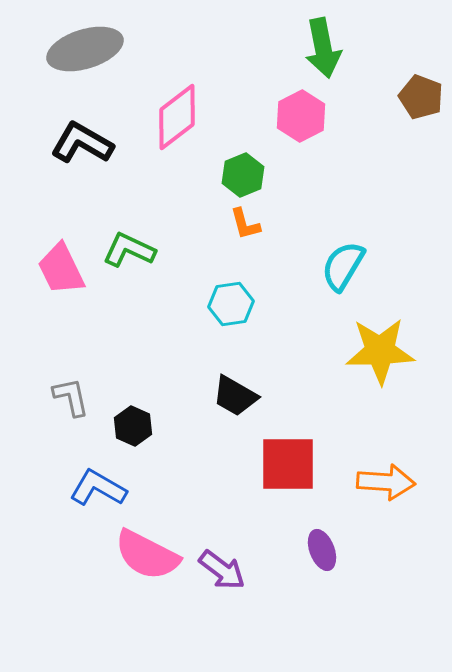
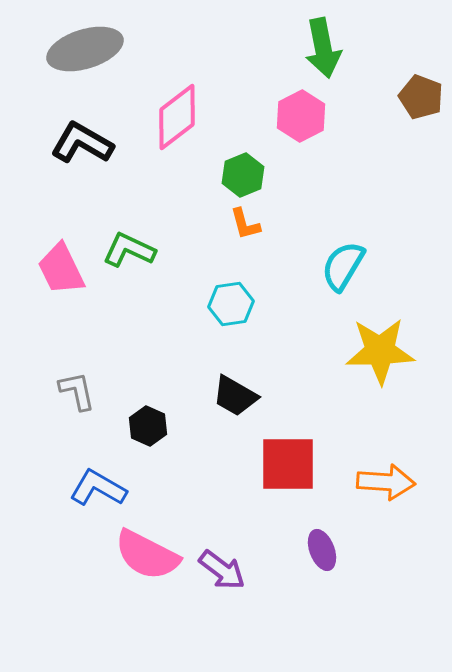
gray L-shape: moved 6 px right, 6 px up
black hexagon: moved 15 px right
